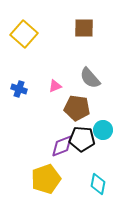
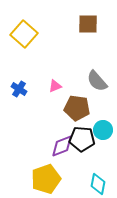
brown square: moved 4 px right, 4 px up
gray semicircle: moved 7 px right, 3 px down
blue cross: rotated 14 degrees clockwise
